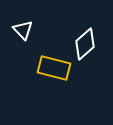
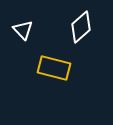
white diamond: moved 4 px left, 17 px up
